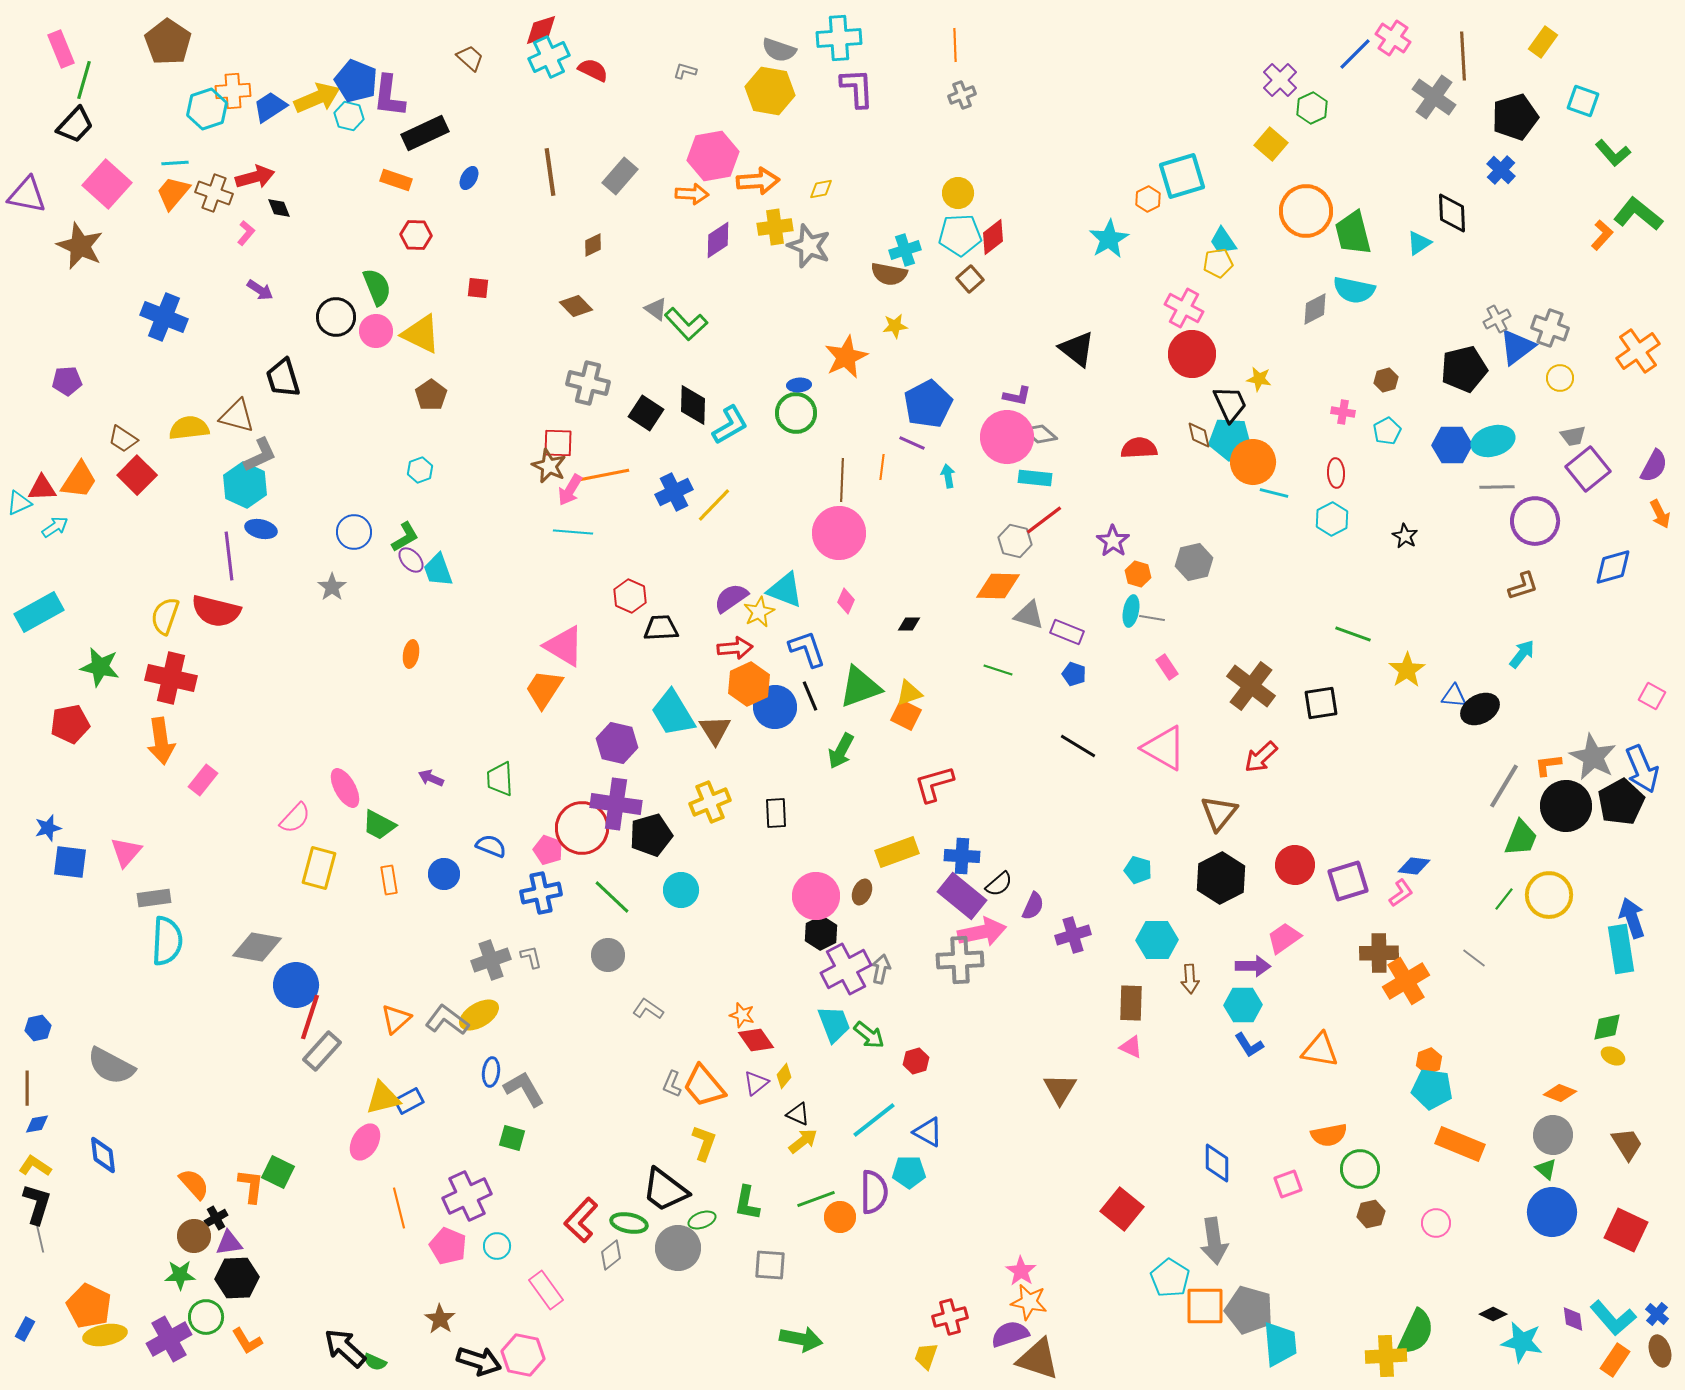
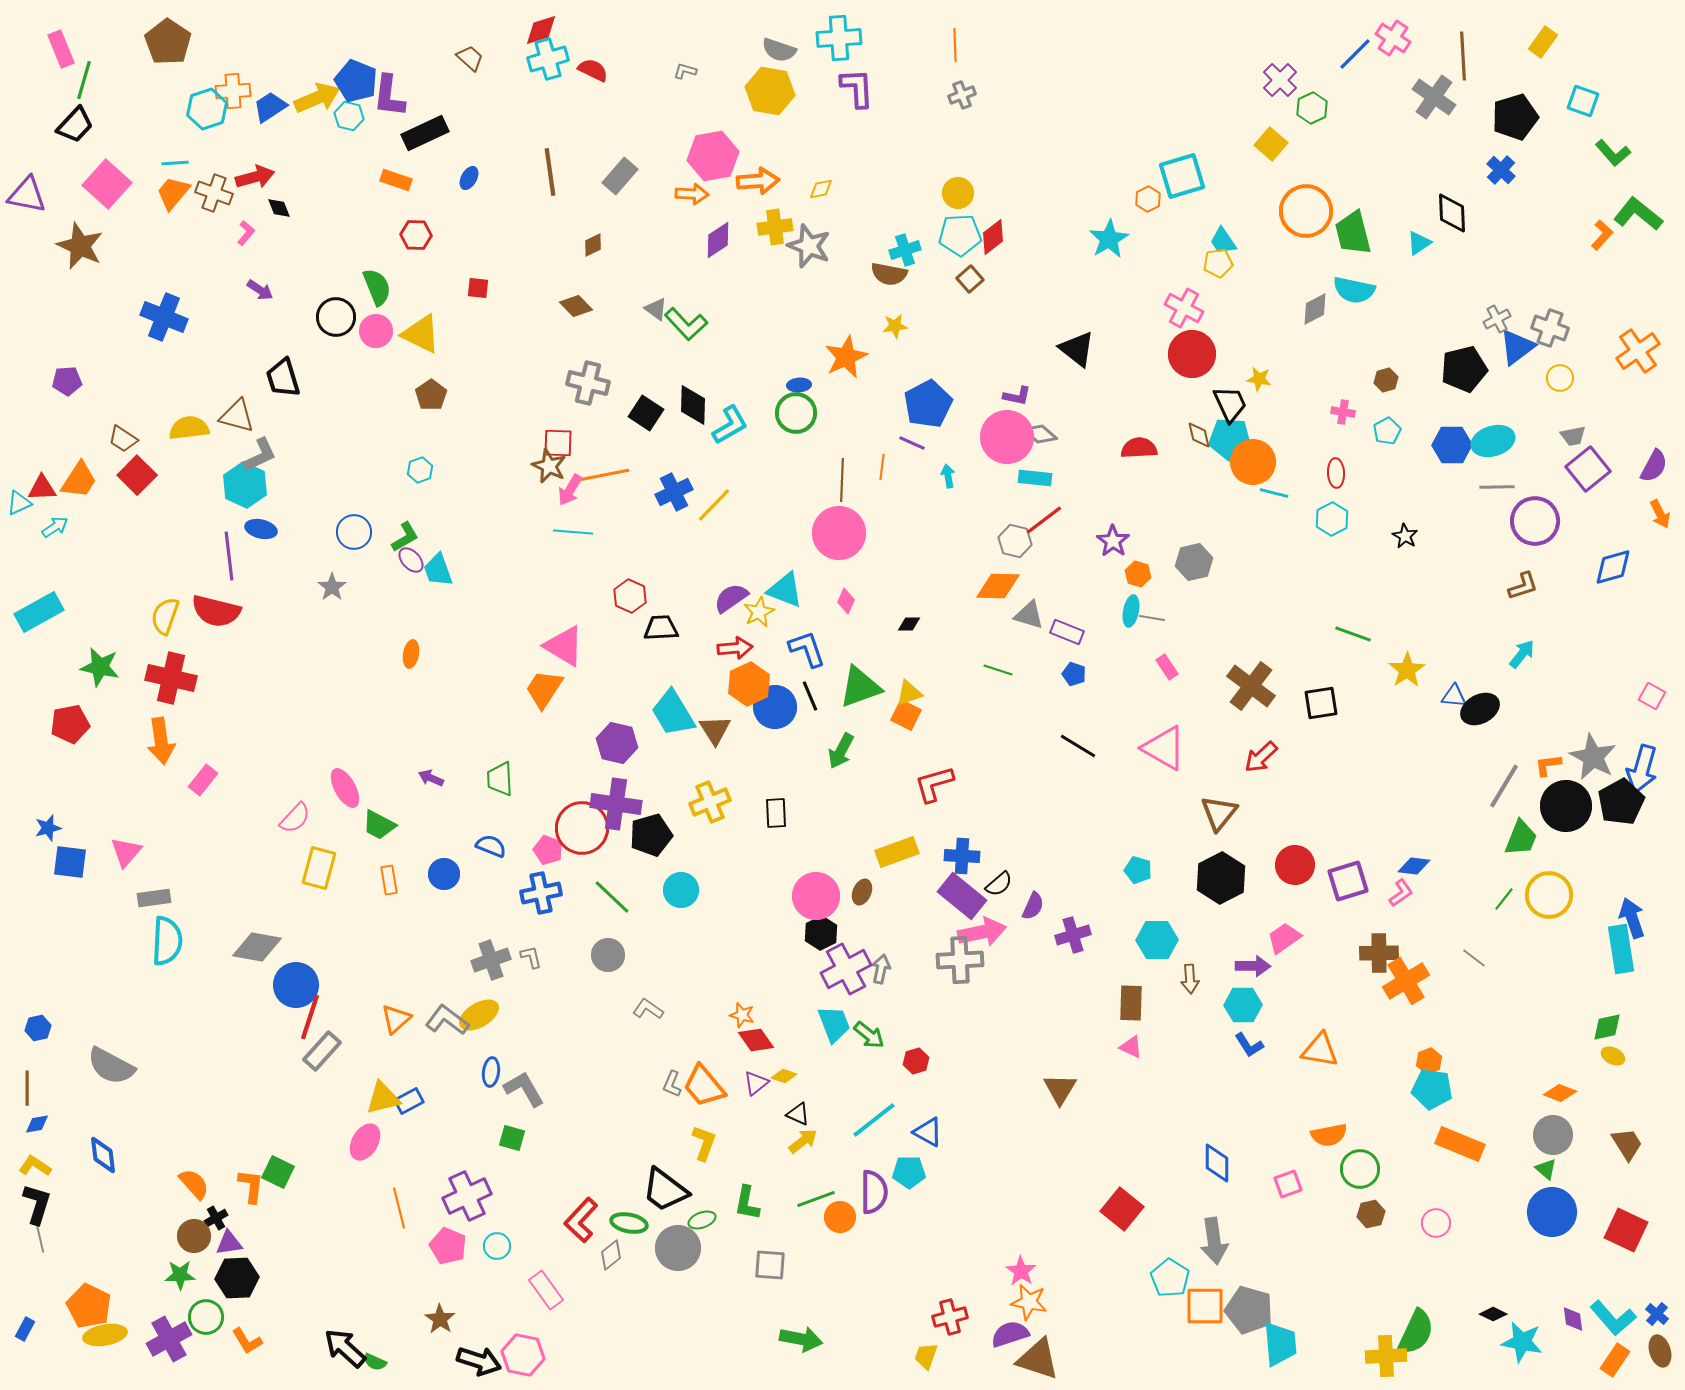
cyan cross at (549, 57): moved 1 px left, 2 px down; rotated 9 degrees clockwise
blue arrow at (1642, 769): rotated 39 degrees clockwise
yellow diamond at (784, 1076): rotated 70 degrees clockwise
